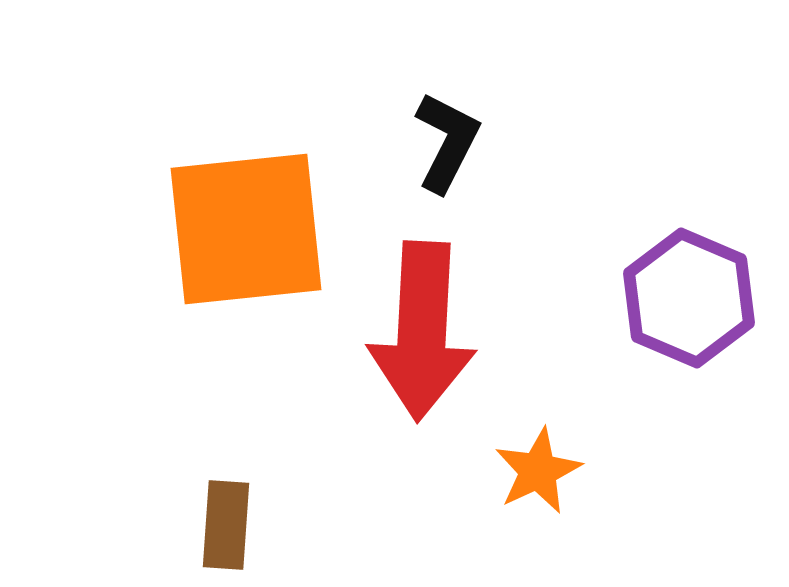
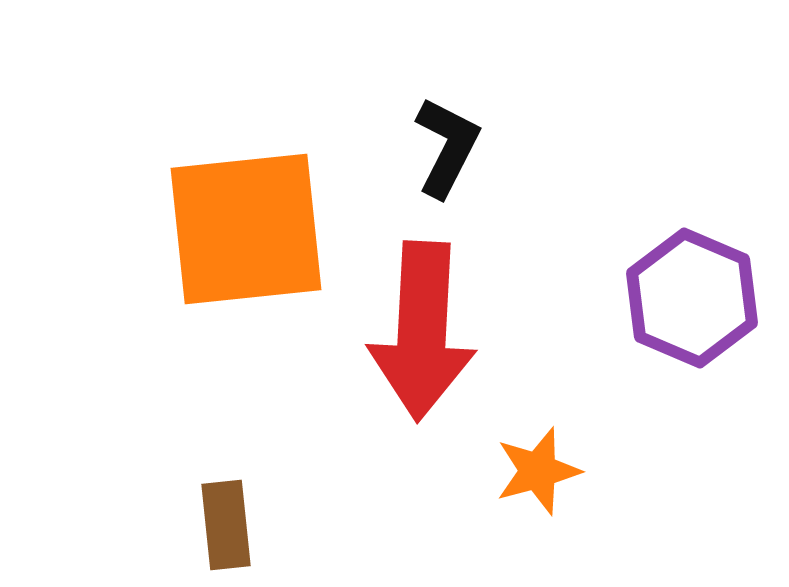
black L-shape: moved 5 px down
purple hexagon: moved 3 px right
orange star: rotated 10 degrees clockwise
brown rectangle: rotated 10 degrees counterclockwise
